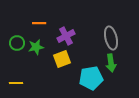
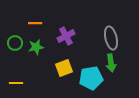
orange line: moved 4 px left
green circle: moved 2 px left
yellow square: moved 2 px right, 9 px down
